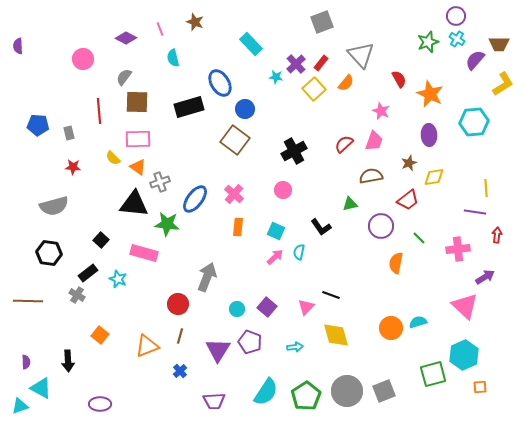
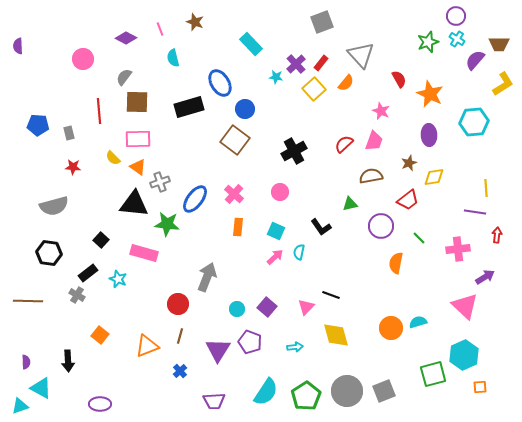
pink circle at (283, 190): moved 3 px left, 2 px down
